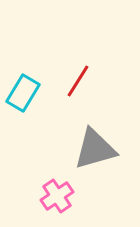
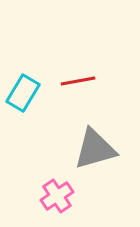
red line: rotated 48 degrees clockwise
